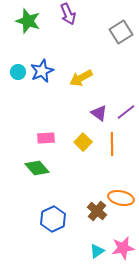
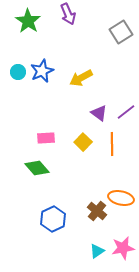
green star: rotated 15 degrees clockwise
